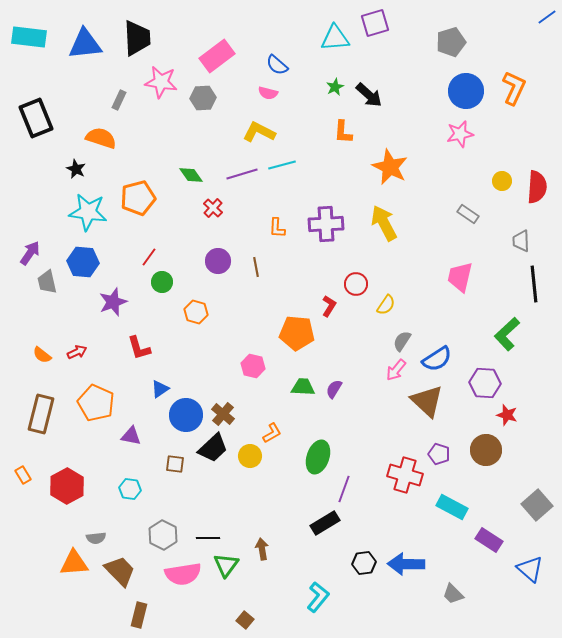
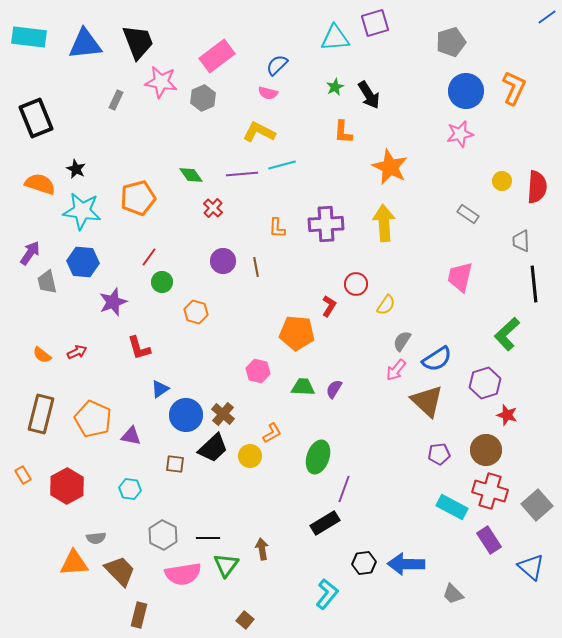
black trapezoid at (137, 38): moved 1 px right, 4 px down; rotated 18 degrees counterclockwise
blue semicircle at (277, 65): rotated 95 degrees clockwise
black arrow at (369, 95): rotated 16 degrees clockwise
gray hexagon at (203, 98): rotated 20 degrees counterclockwise
gray rectangle at (119, 100): moved 3 px left
orange semicircle at (101, 138): moved 61 px left, 46 px down
purple line at (242, 174): rotated 12 degrees clockwise
cyan star at (88, 212): moved 6 px left, 1 px up
yellow arrow at (384, 223): rotated 24 degrees clockwise
purple circle at (218, 261): moved 5 px right
pink hexagon at (253, 366): moved 5 px right, 5 px down
purple hexagon at (485, 383): rotated 20 degrees counterclockwise
orange pentagon at (96, 403): moved 3 px left, 16 px down
purple pentagon at (439, 454): rotated 25 degrees counterclockwise
red cross at (405, 475): moved 85 px right, 16 px down
purple rectangle at (489, 540): rotated 24 degrees clockwise
blue triangle at (530, 569): moved 1 px right, 2 px up
cyan L-shape at (318, 597): moved 9 px right, 3 px up
